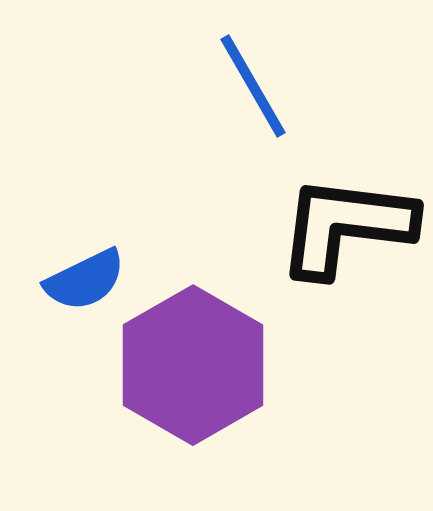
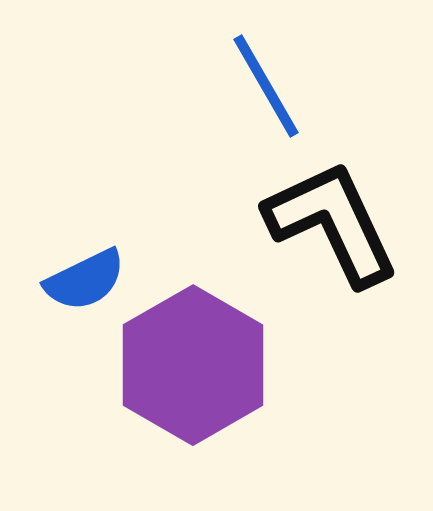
blue line: moved 13 px right
black L-shape: moved 14 px left, 3 px up; rotated 58 degrees clockwise
